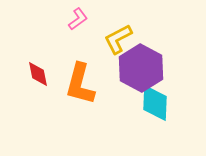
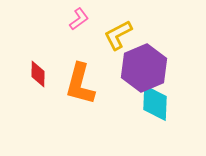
pink L-shape: moved 1 px right
yellow L-shape: moved 4 px up
purple hexagon: moved 3 px right; rotated 9 degrees clockwise
red diamond: rotated 12 degrees clockwise
